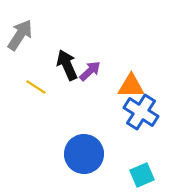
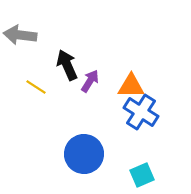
gray arrow: rotated 116 degrees counterclockwise
purple arrow: moved 10 px down; rotated 15 degrees counterclockwise
